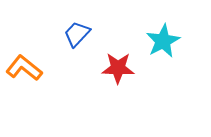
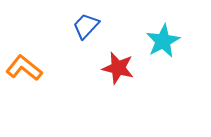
blue trapezoid: moved 9 px right, 8 px up
red star: rotated 12 degrees clockwise
